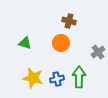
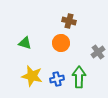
yellow star: moved 1 px left, 2 px up
